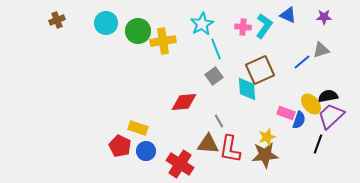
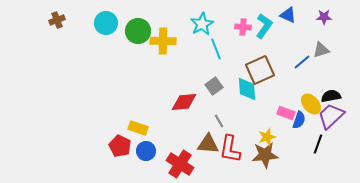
yellow cross: rotated 10 degrees clockwise
gray square: moved 10 px down
black semicircle: moved 3 px right
